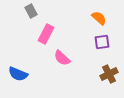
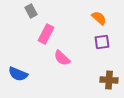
brown cross: moved 6 px down; rotated 30 degrees clockwise
